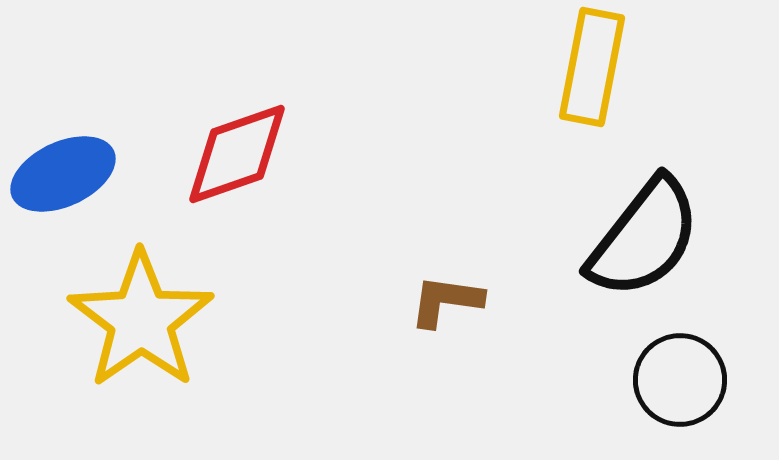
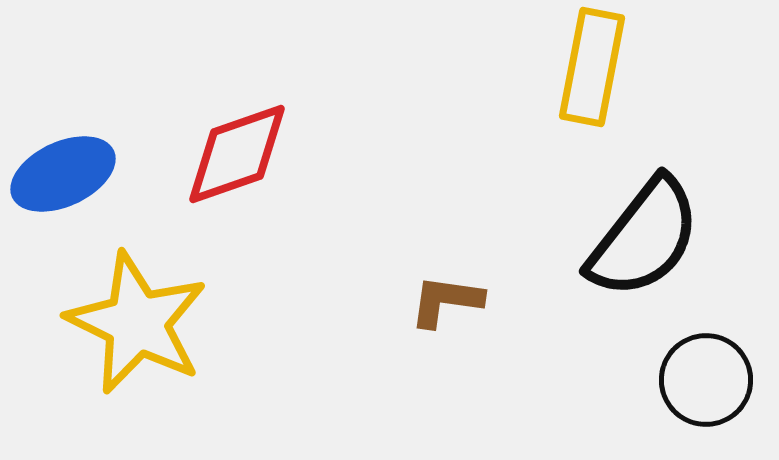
yellow star: moved 4 px left, 3 px down; rotated 11 degrees counterclockwise
black circle: moved 26 px right
